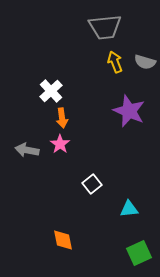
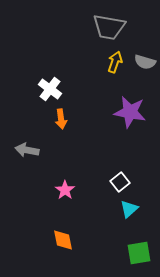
gray trapezoid: moved 4 px right; rotated 16 degrees clockwise
yellow arrow: rotated 40 degrees clockwise
white cross: moved 1 px left, 2 px up; rotated 10 degrees counterclockwise
purple star: moved 1 px right, 1 px down; rotated 12 degrees counterclockwise
orange arrow: moved 1 px left, 1 px down
pink star: moved 5 px right, 46 px down
white square: moved 28 px right, 2 px up
cyan triangle: rotated 36 degrees counterclockwise
green square: rotated 15 degrees clockwise
